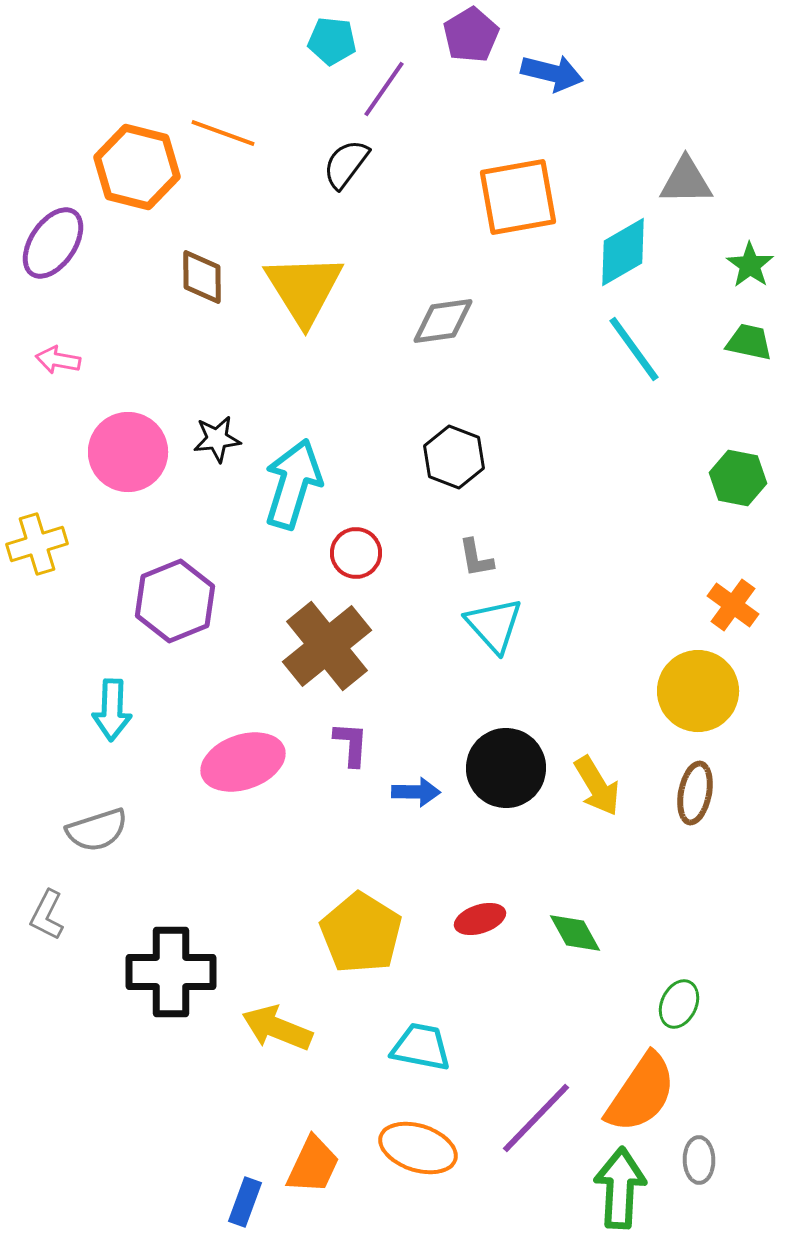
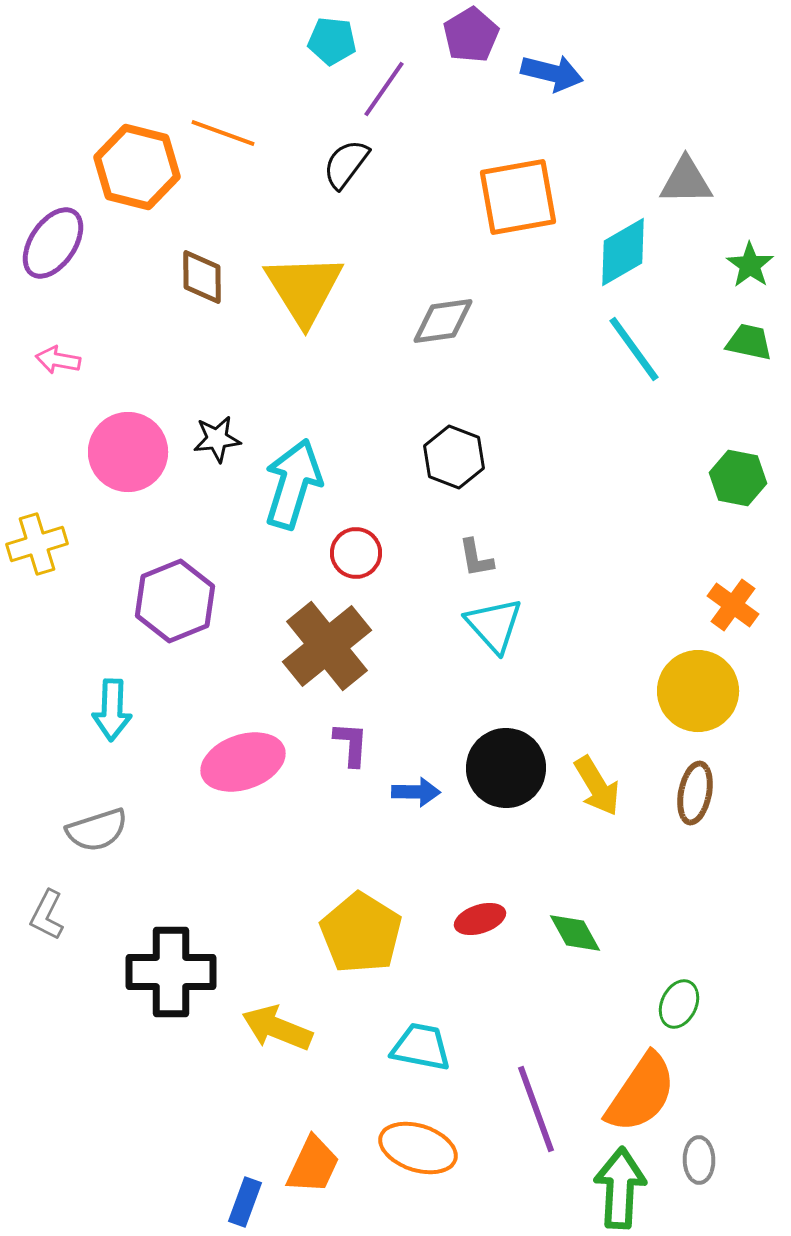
purple line at (536, 1118): moved 9 px up; rotated 64 degrees counterclockwise
